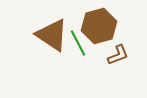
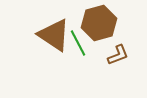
brown hexagon: moved 3 px up
brown triangle: moved 2 px right
